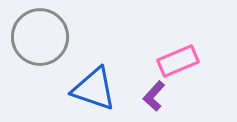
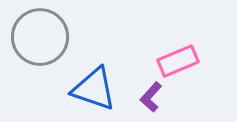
purple L-shape: moved 3 px left, 1 px down
